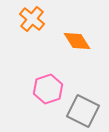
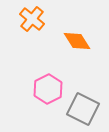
pink hexagon: rotated 8 degrees counterclockwise
gray square: moved 2 px up
